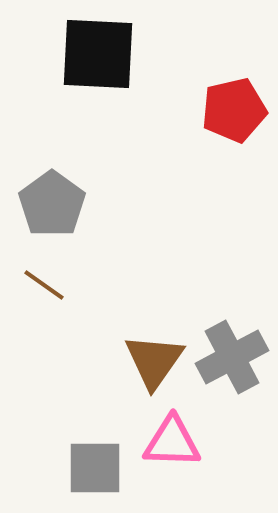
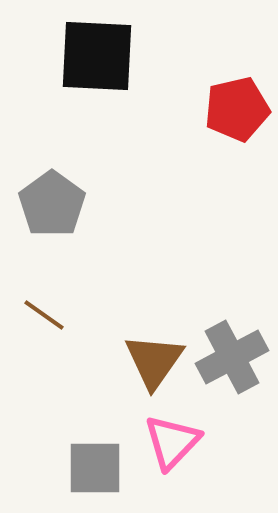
black square: moved 1 px left, 2 px down
red pentagon: moved 3 px right, 1 px up
brown line: moved 30 px down
pink triangle: rotated 48 degrees counterclockwise
